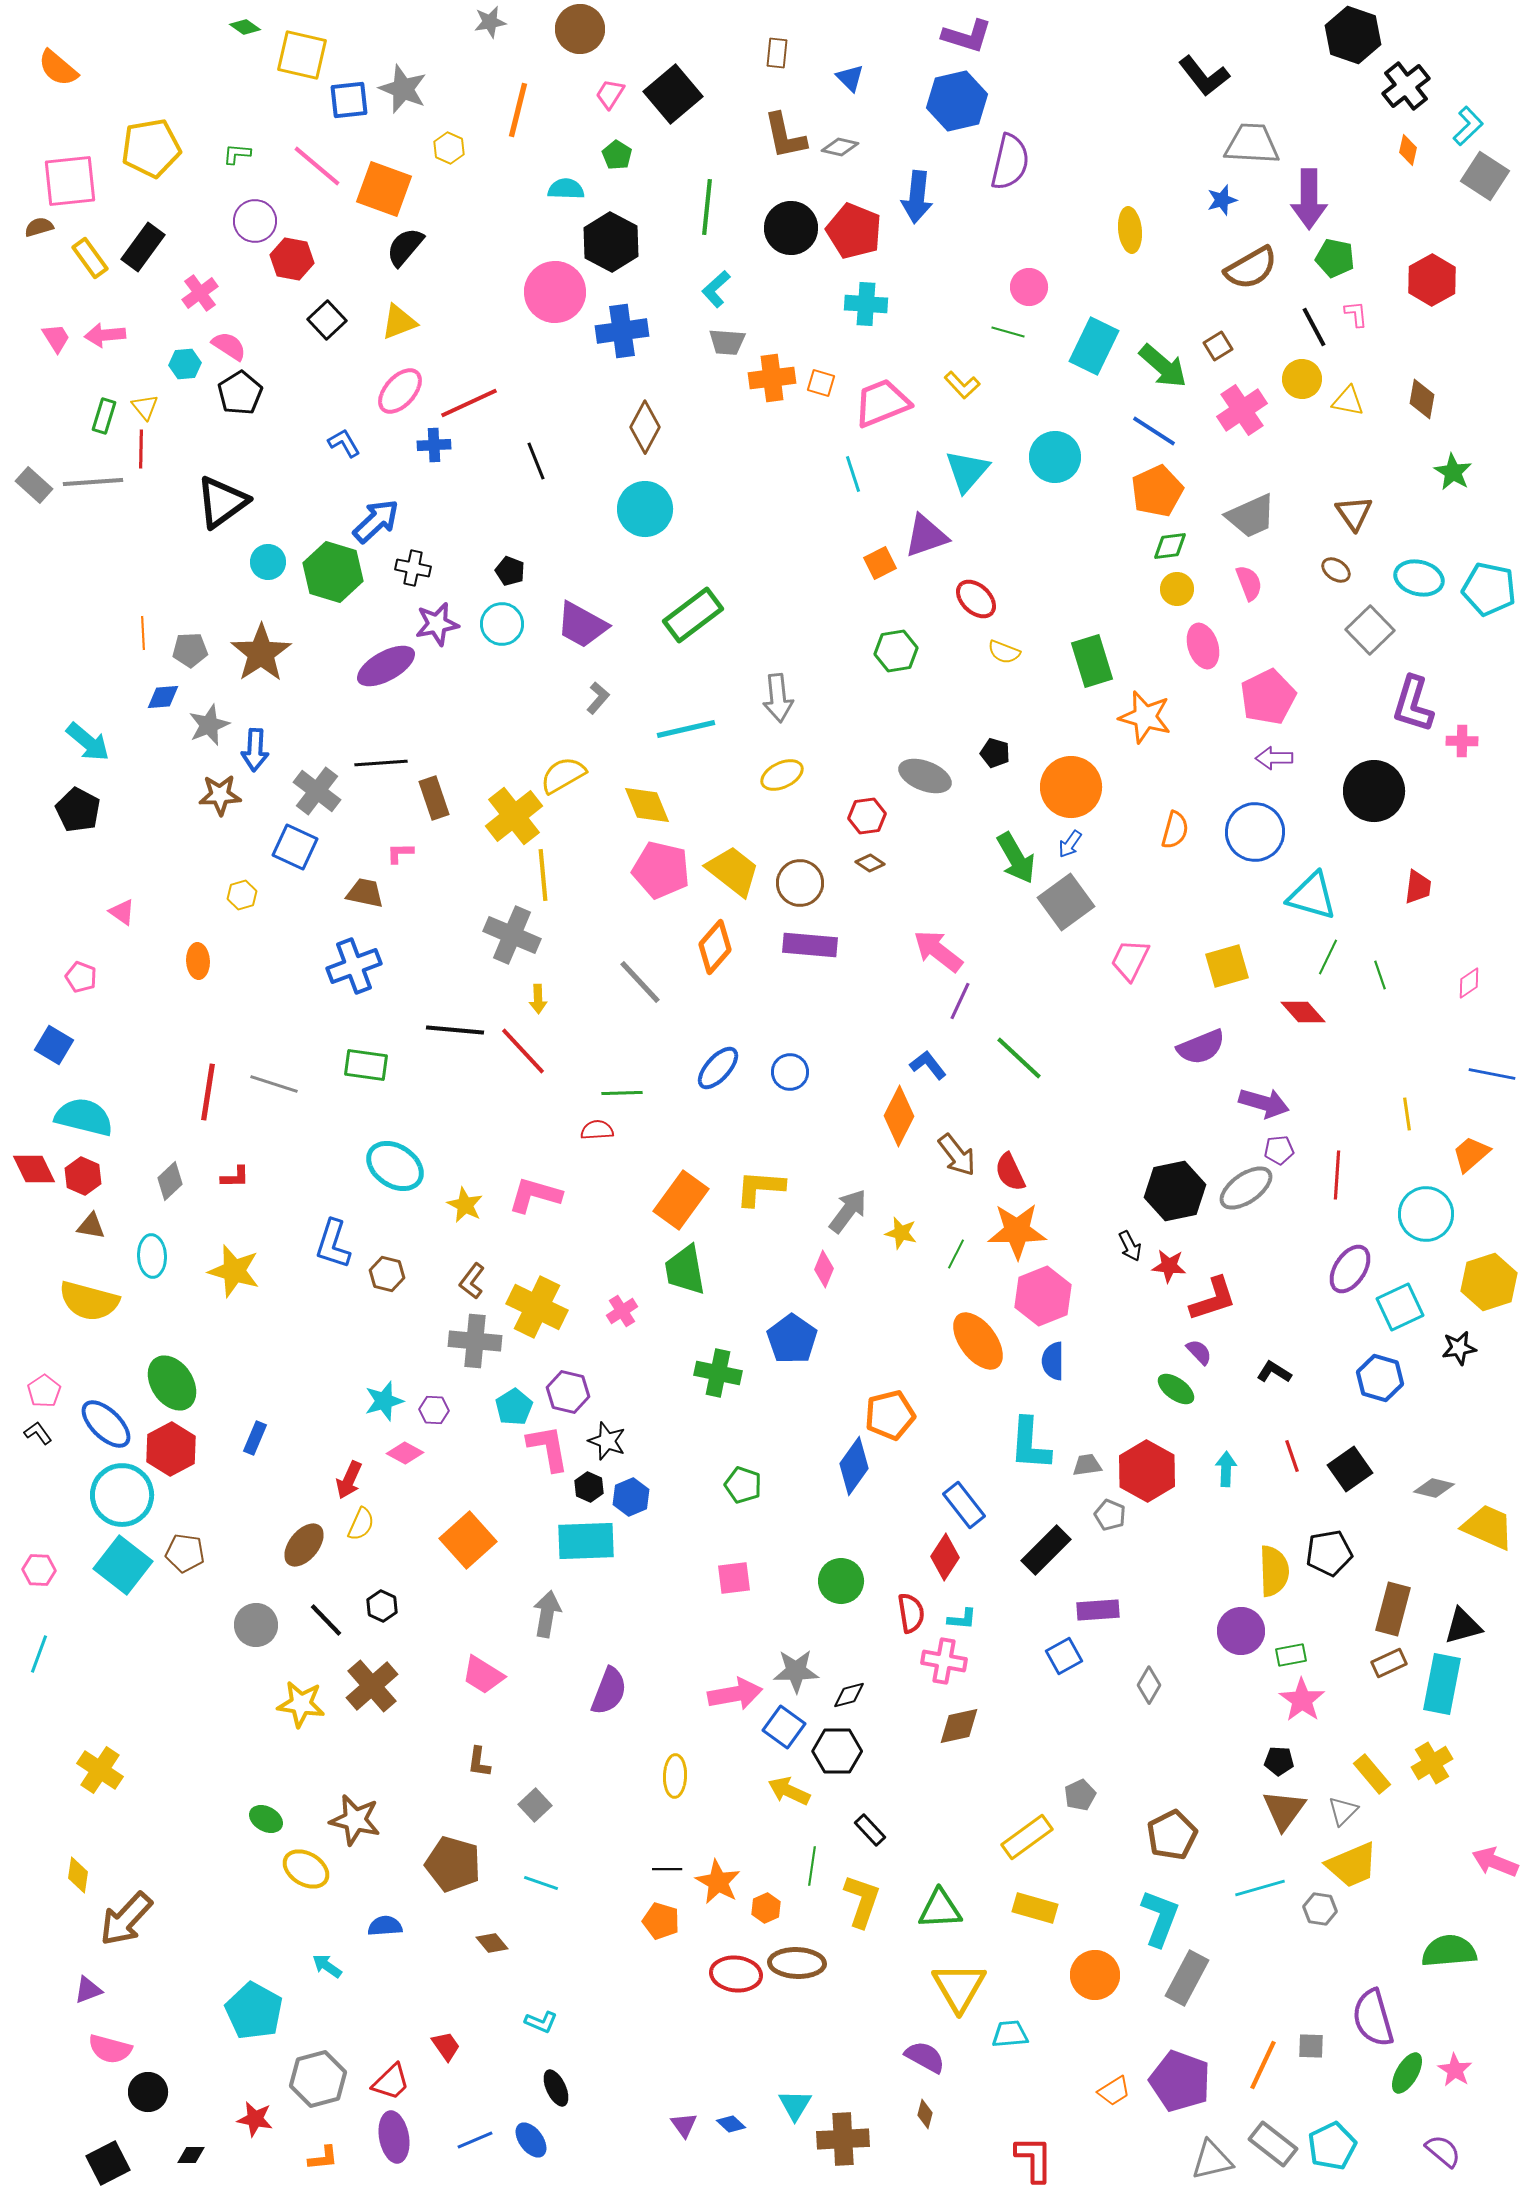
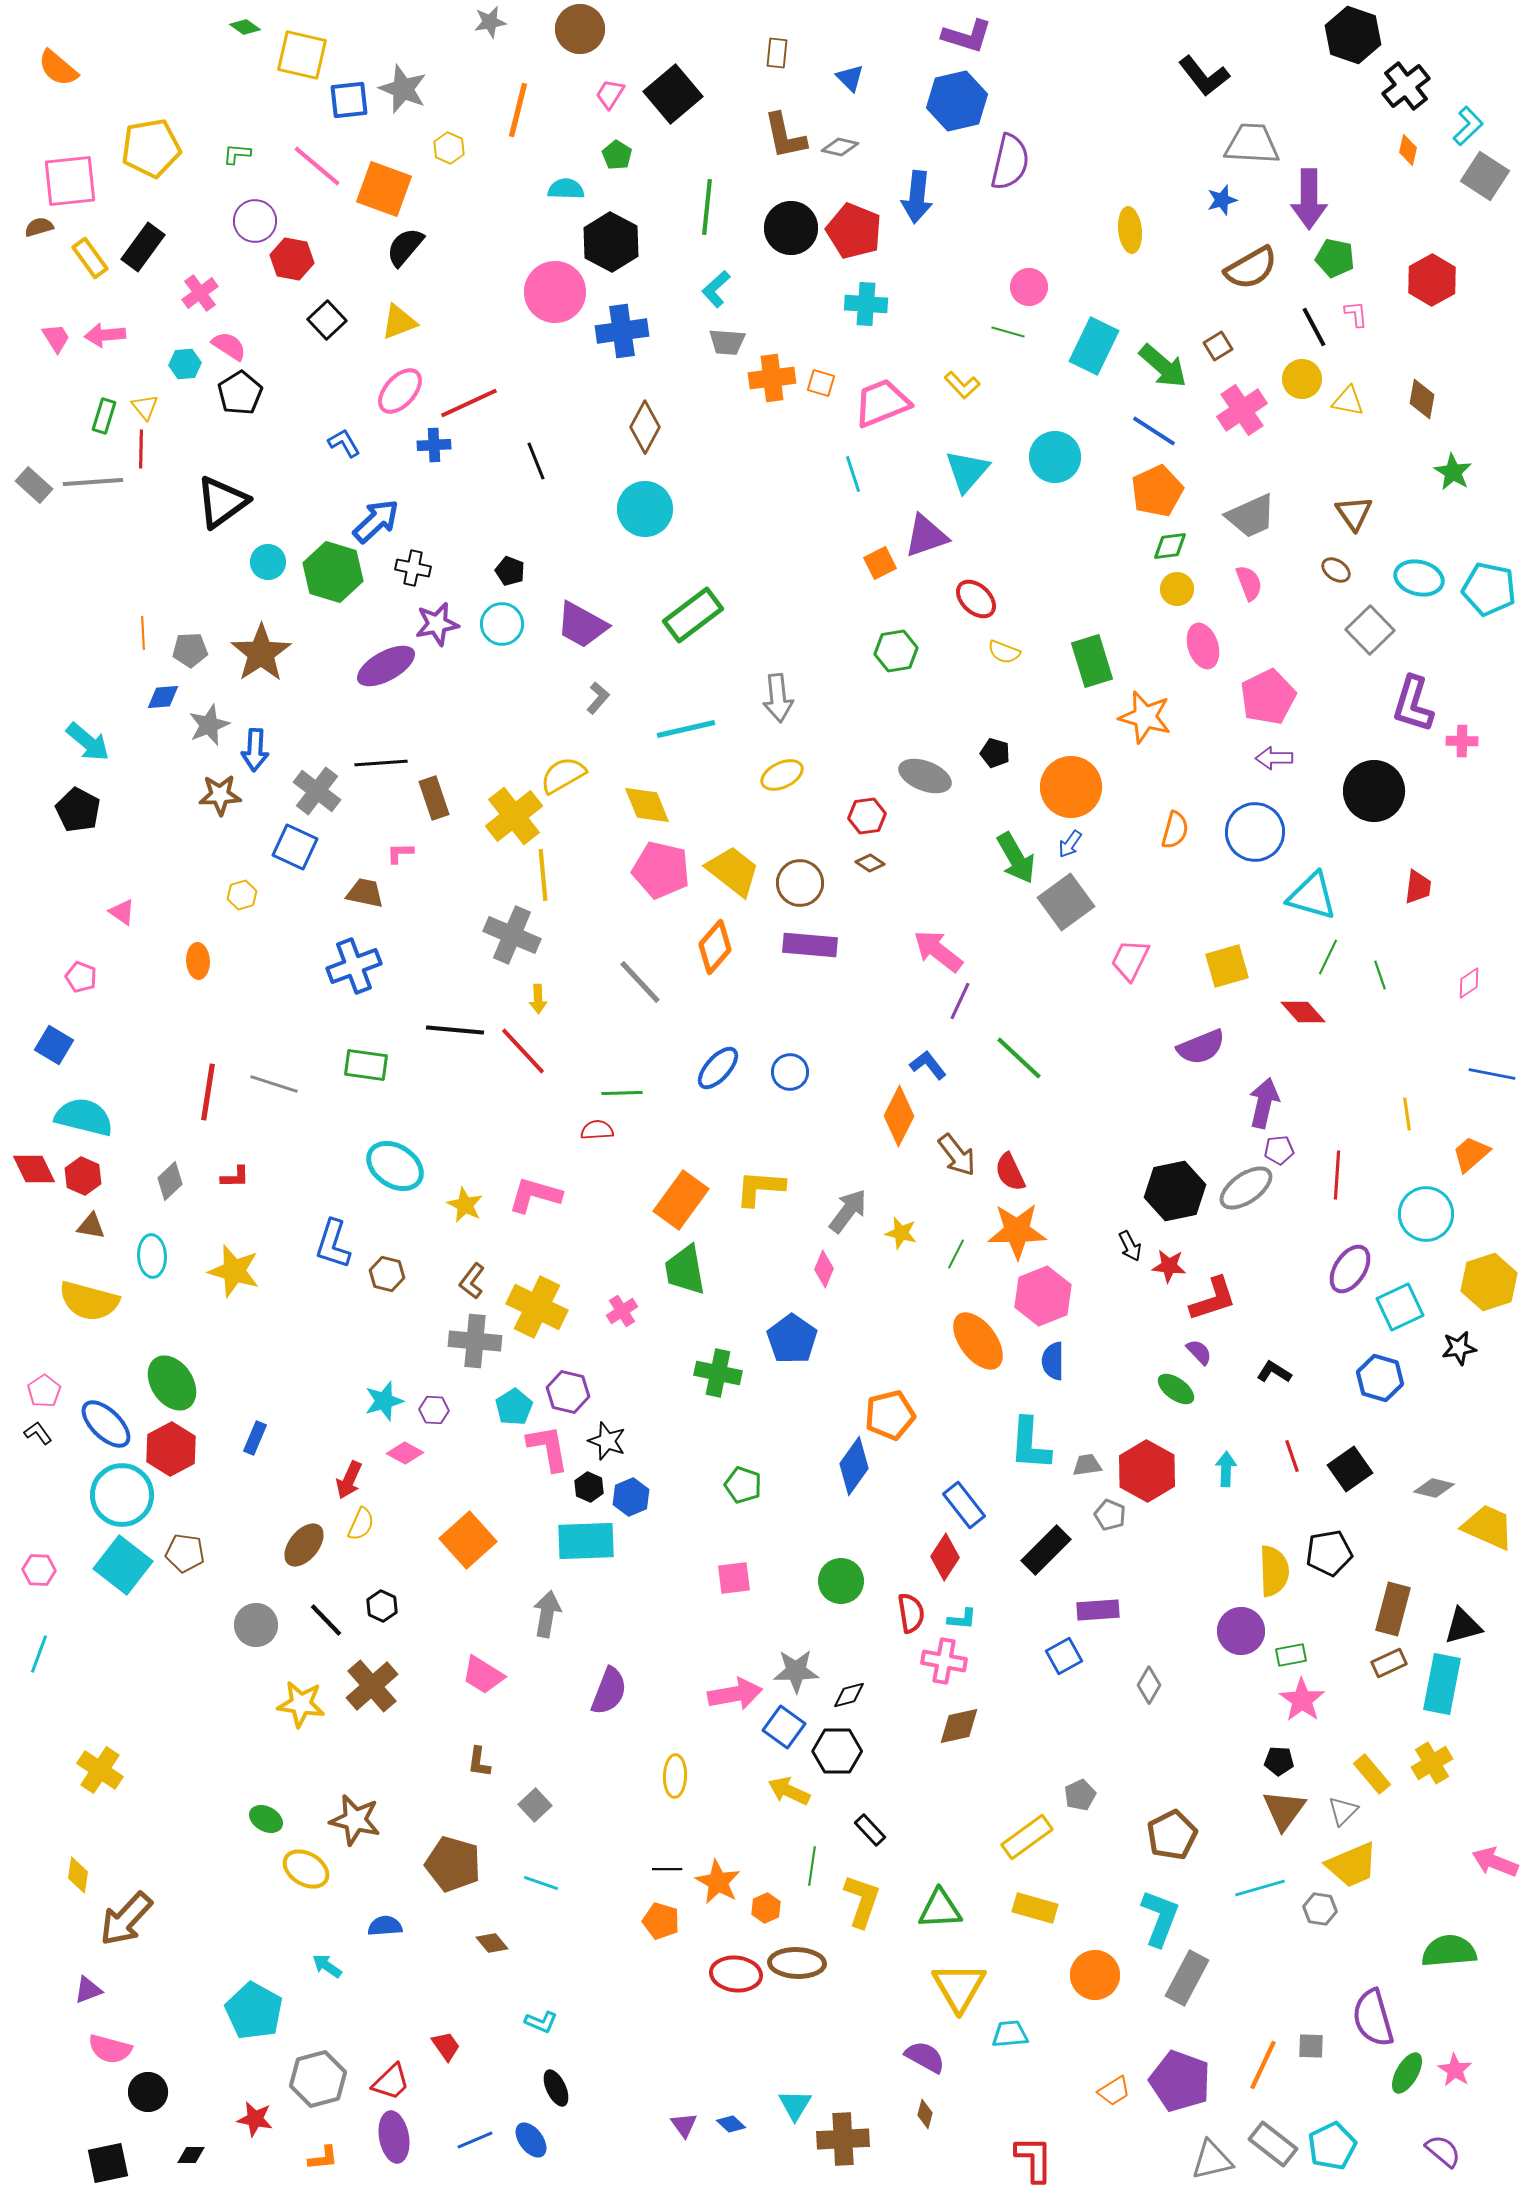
purple arrow at (1264, 1103): rotated 93 degrees counterclockwise
black square at (108, 2163): rotated 15 degrees clockwise
